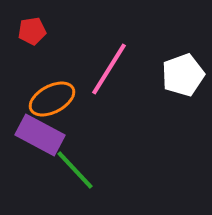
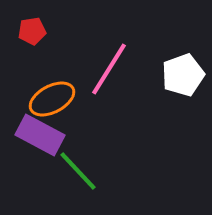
green line: moved 3 px right, 1 px down
